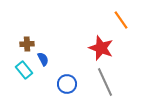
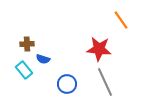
red star: moved 2 px left, 1 px down; rotated 15 degrees counterclockwise
blue semicircle: rotated 136 degrees clockwise
